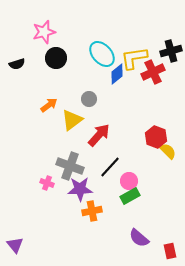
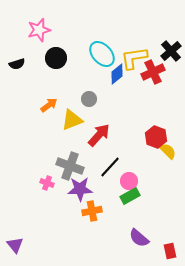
pink star: moved 5 px left, 2 px up
black cross: rotated 25 degrees counterclockwise
yellow triangle: rotated 15 degrees clockwise
